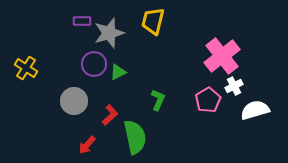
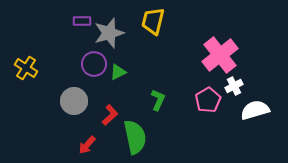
pink cross: moved 2 px left, 1 px up
